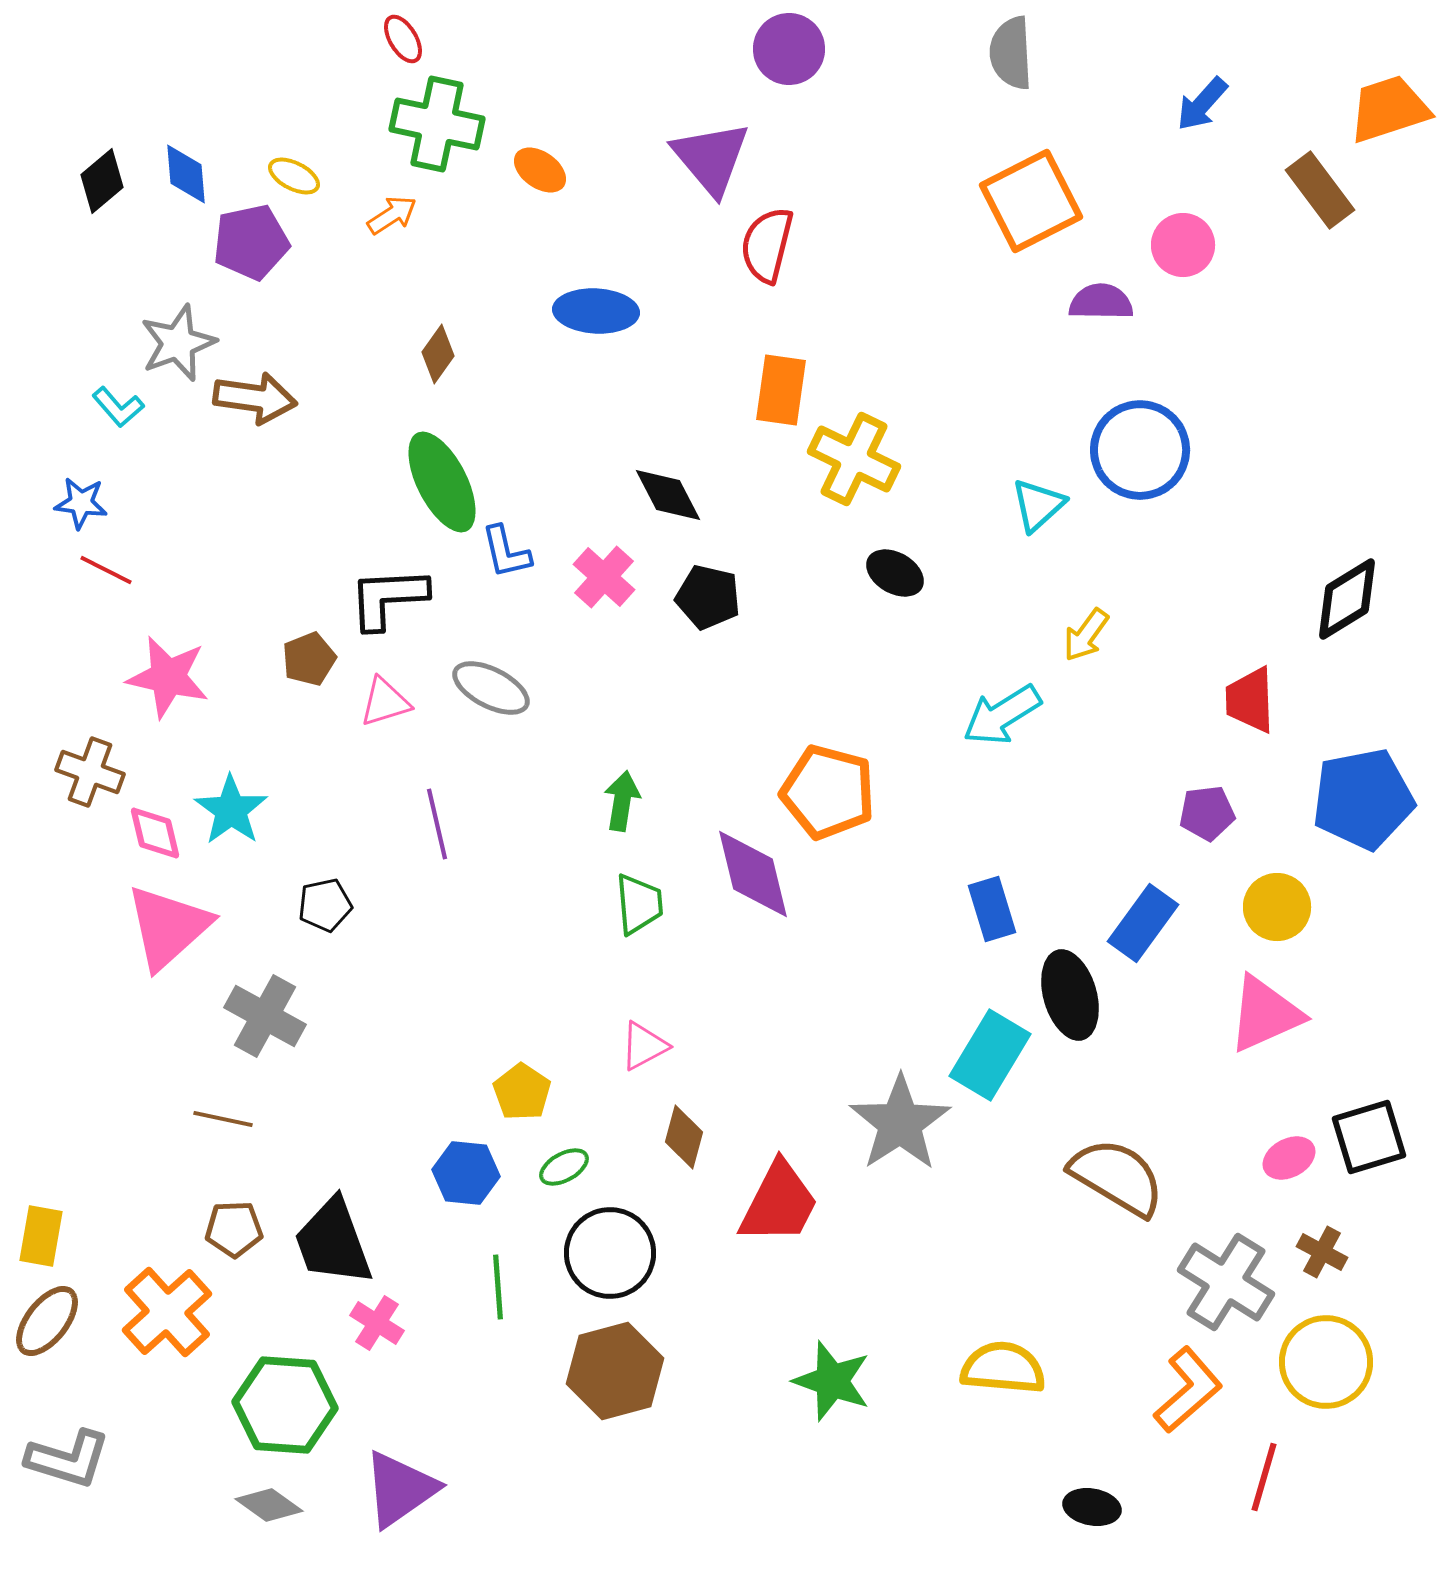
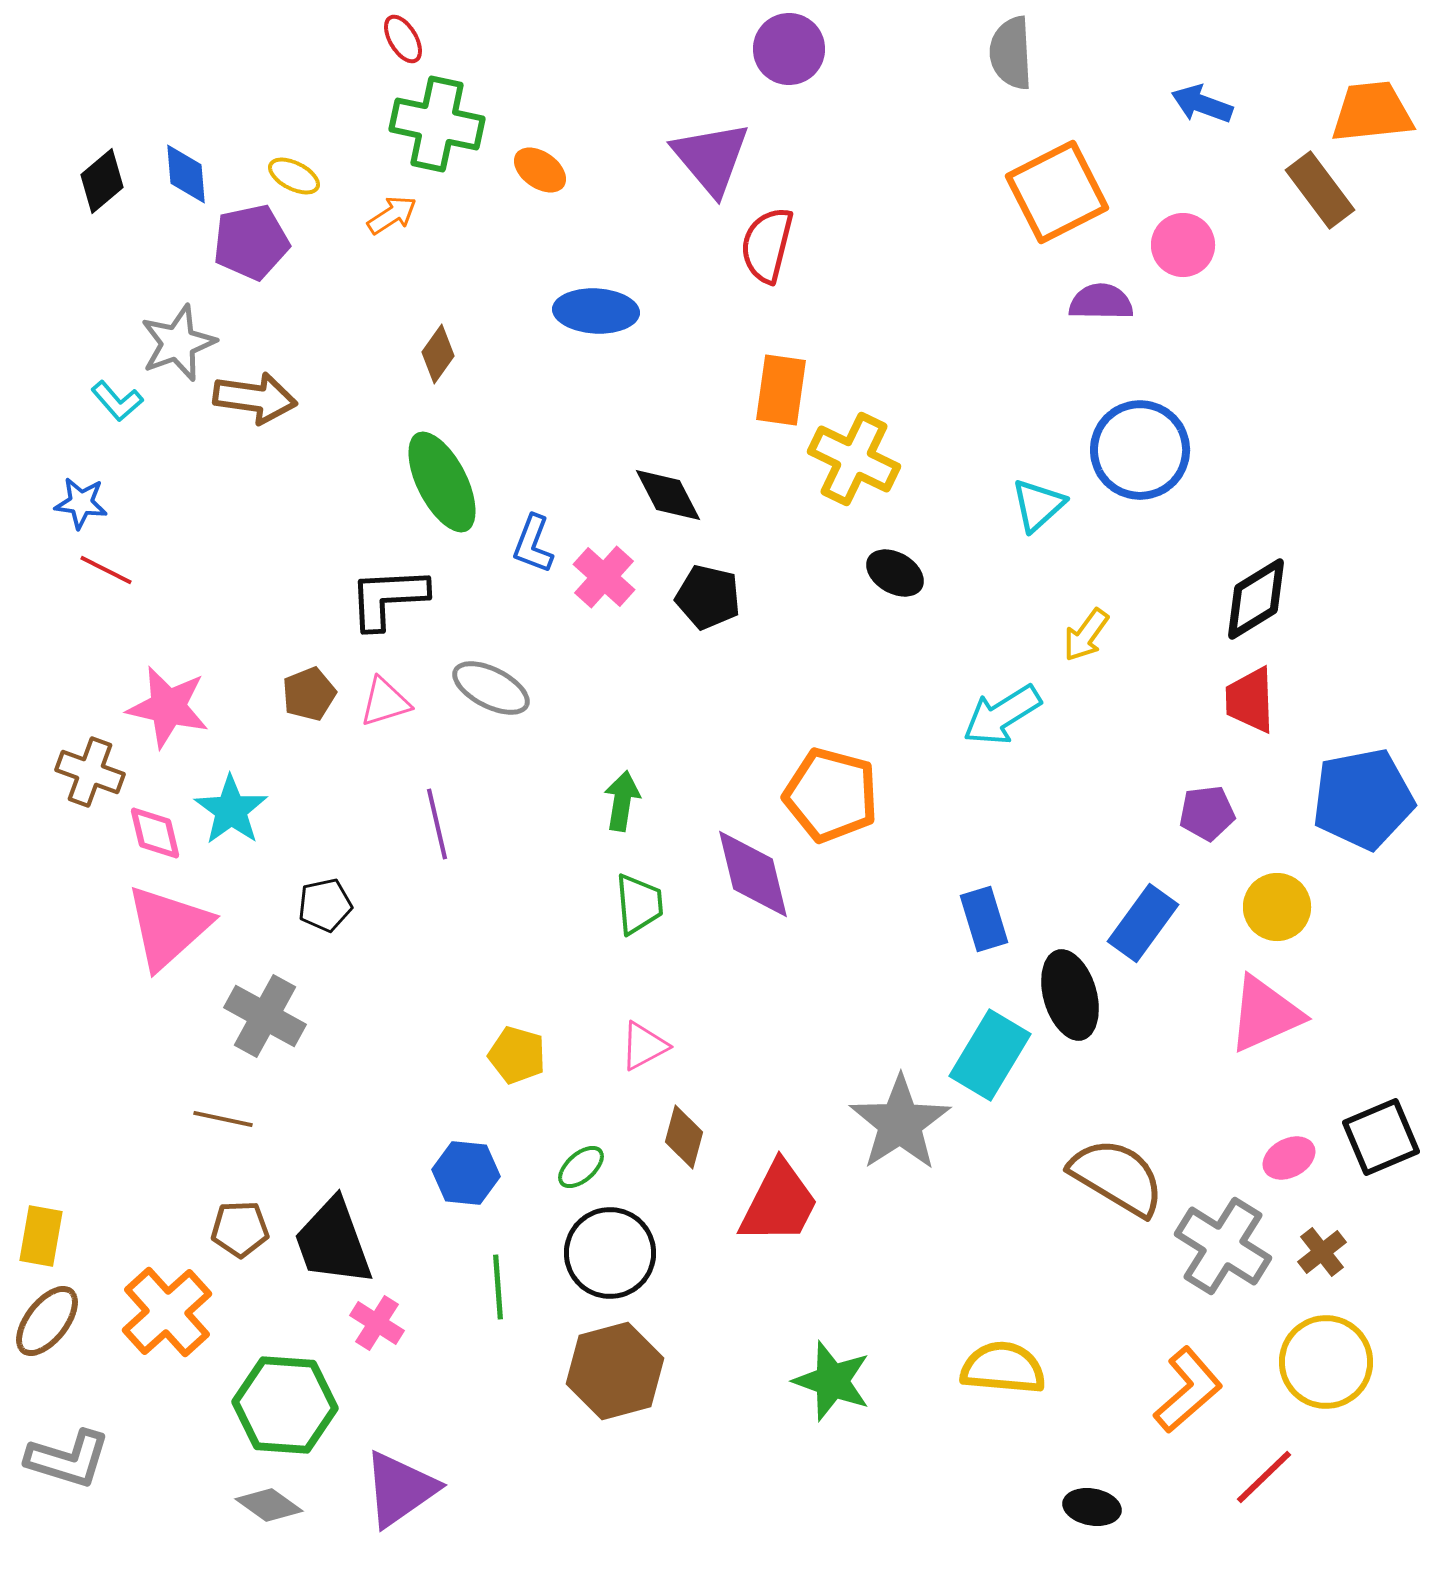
blue arrow at (1202, 104): rotated 68 degrees clockwise
orange trapezoid at (1389, 109): moved 17 px left, 3 px down; rotated 12 degrees clockwise
orange square at (1031, 201): moved 26 px right, 9 px up
cyan L-shape at (118, 407): moved 1 px left, 6 px up
blue L-shape at (506, 552): moved 27 px right, 8 px up; rotated 34 degrees clockwise
black diamond at (1347, 599): moved 91 px left
brown pentagon at (309, 659): moved 35 px down
pink star at (168, 677): moved 30 px down
orange pentagon at (828, 792): moved 3 px right, 3 px down
blue rectangle at (992, 909): moved 8 px left, 10 px down
yellow pentagon at (522, 1092): moved 5 px left, 37 px up; rotated 18 degrees counterclockwise
black square at (1369, 1137): moved 12 px right; rotated 6 degrees counterclockwise
green ellipse at (564, 1167): moved 17 px right; rotated 12 degrees counterclockwise
brown pentagon at (234, 1229): moved 6 px right
brown cross at (1322, 1252): rotated 24 degrees clockwise
gray cross at (1226, 1282): moved 3 px left, 36 px up
red line at (1264, 1477): rotated 30 degrees clockwise
